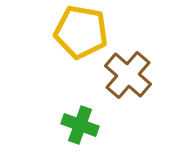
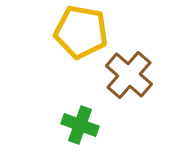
brown cross: moved 1 px right
